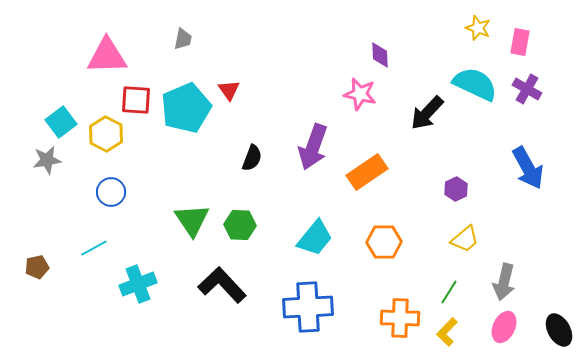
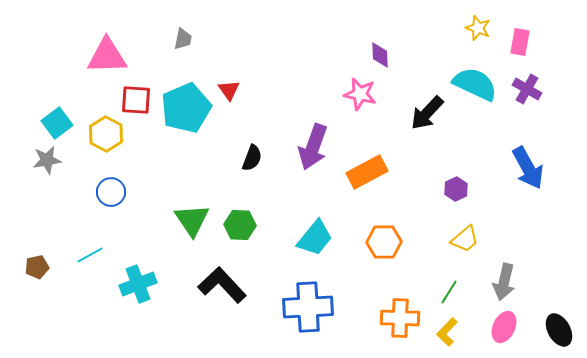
cyan square: moved 4 px left, 1 px down
orange rectangle: rotated 6 degrees clockwise
cyan line: moved 4 px left, 7 px down
